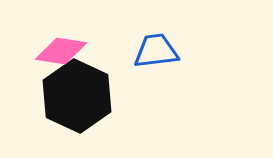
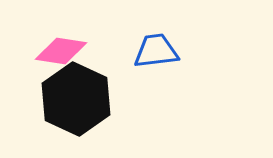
black hexagon: moved 1 px left, 3 px down
